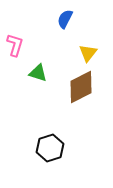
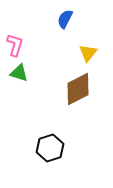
green triangle: moved 19 px left
brown diamond: moved 3 px left, 2 px down
